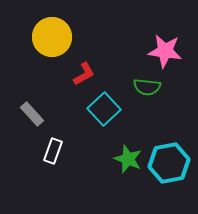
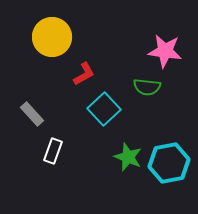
green star: moved 2 px up
